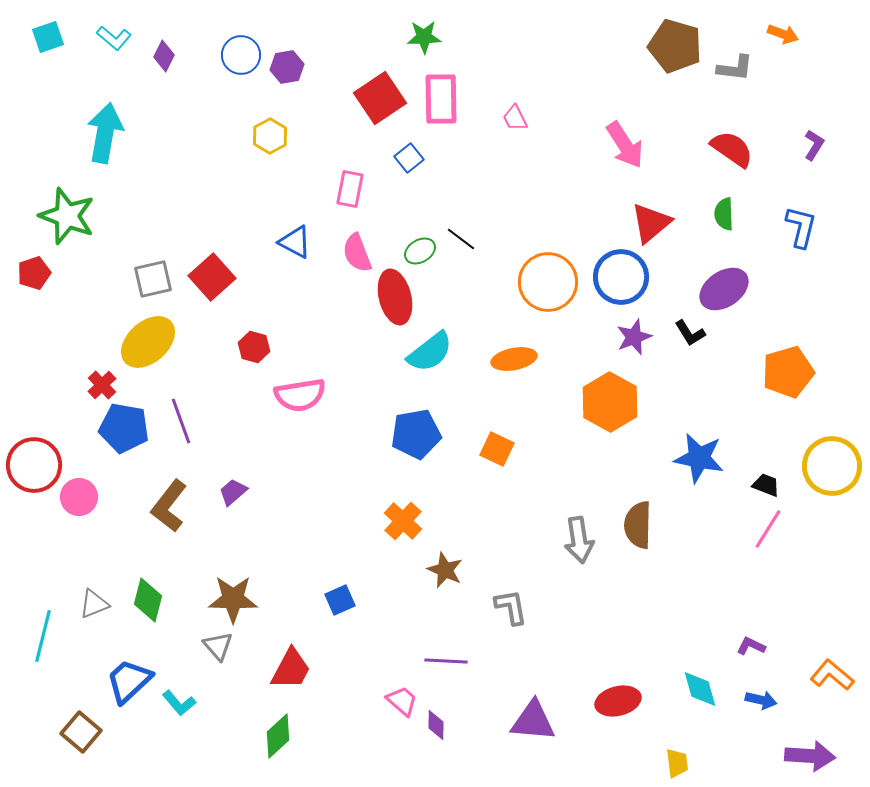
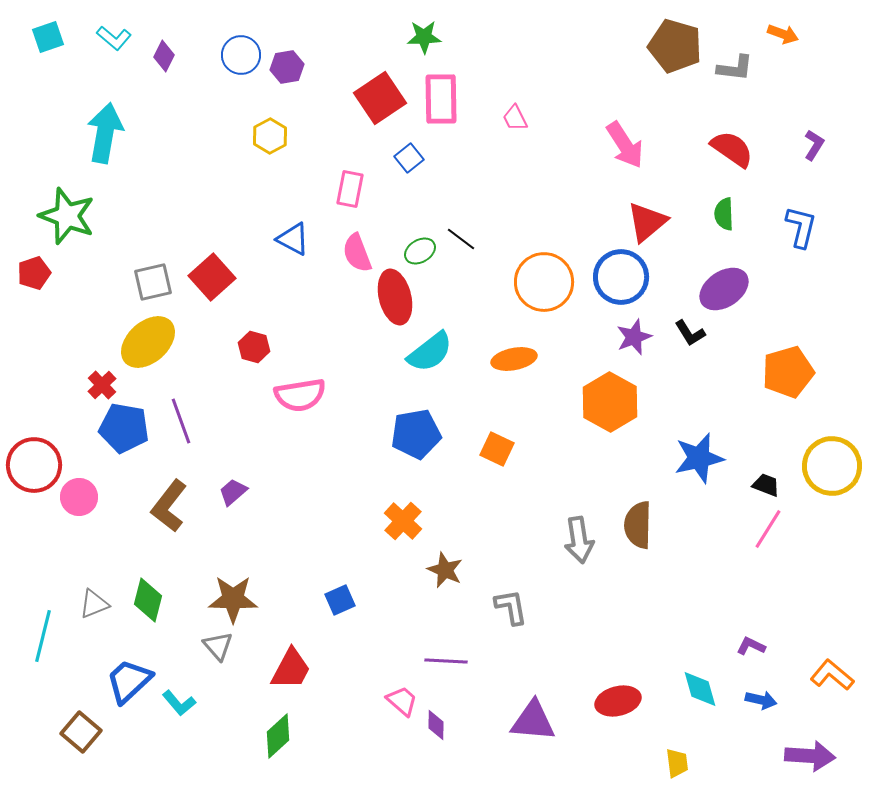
red triangle at (651, 223): moved 4 px left, 1 px up
blue triangle at (295, 242): moved 2 px left, 3 px up
gray square at (153, 279): moved 3 px down
orange circle at (548, 282): moved 4 px left
blue star at (699, 458): rotated 24 degrees counterclockwise
